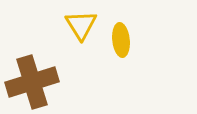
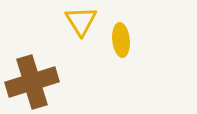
yellow triangle: moved 4 px up
